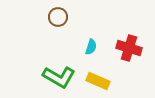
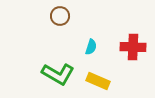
brown circle: moved 2 px right, 1 px up
red cross: moved 4 px right, 1 px up; rotated 15 degrees counterclockwise
green L-shape: moved 1 px left, 3 px up
